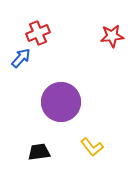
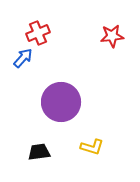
blue arrow: moved 2 px right
yellow L-shape: rotated 35 degrees counterclockwise
